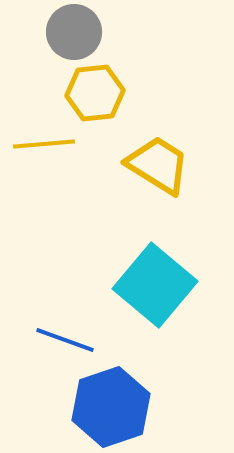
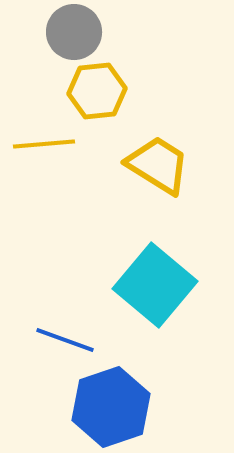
yellow hexagon: moved 2 px right, 2 px up
